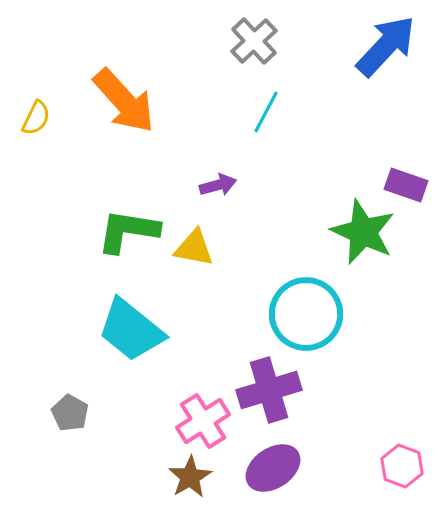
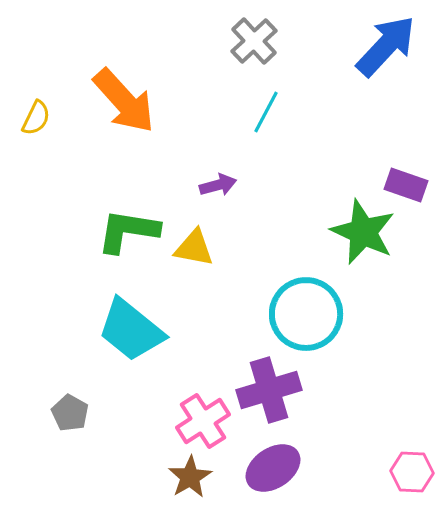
pink hexagon: moved 10 px right, 6 px down; rotated 18 degrees counterclockwise
